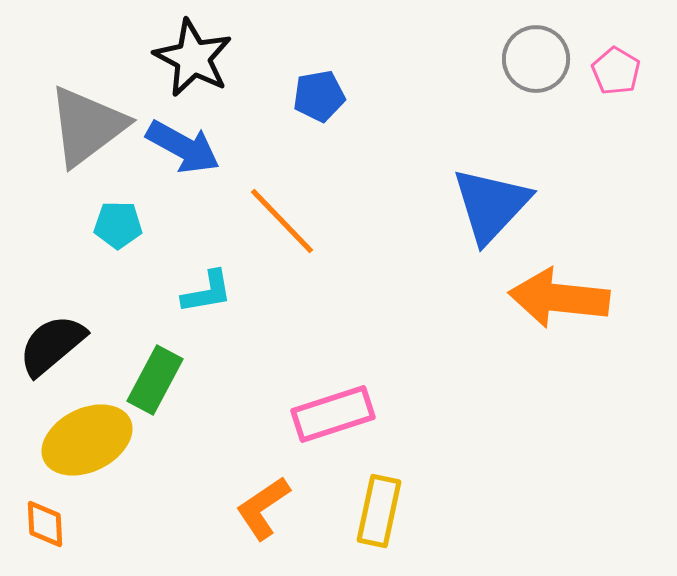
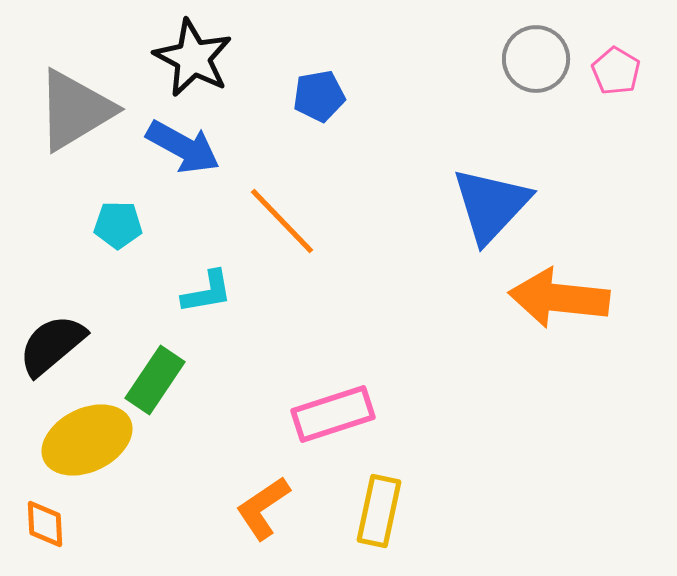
gray triangle: moved 12 px left, 16 px up; rotated 6 degrees clockwise
green rectangle: rotated 6 degrees clockwise
